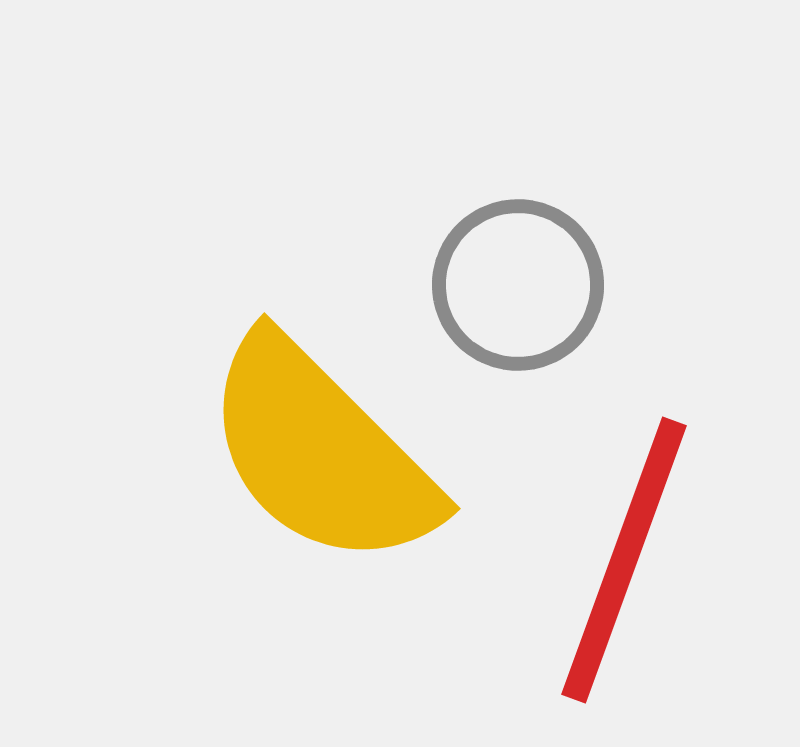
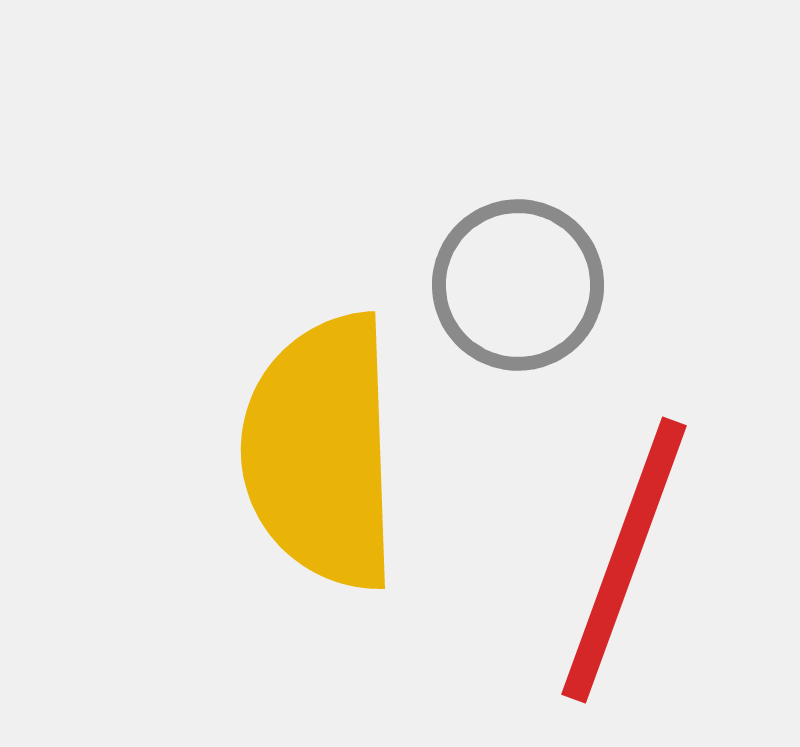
yellow semicircle: rotated 43 degrees clockwise
